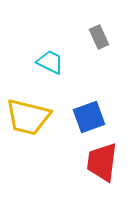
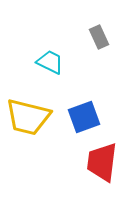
blue square: moved 5 px left
